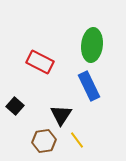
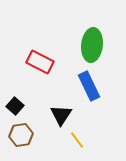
brown hexagon: moved 23 px left, 6 px up
